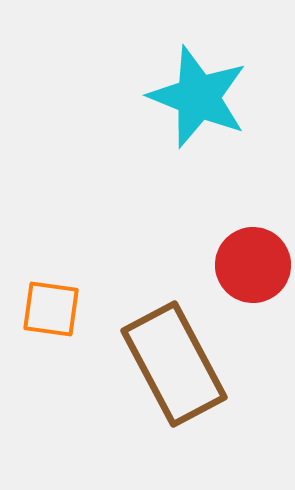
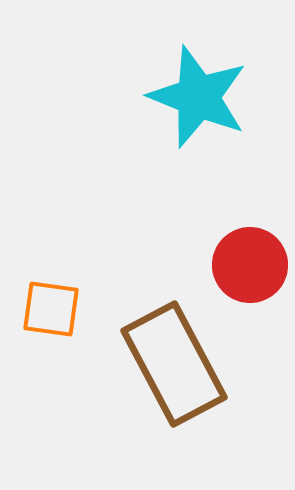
red circle: moved 3 px left
